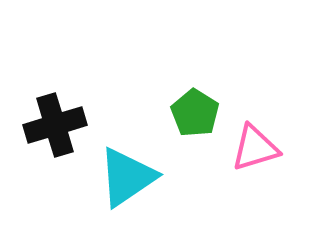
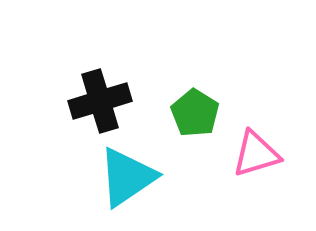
black cross: moved 45 px right, 24 px up
pink triangle: moved 1 px right, 6 px down
